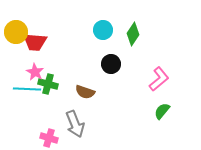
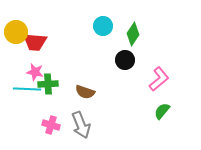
cyan circle: moved 4 px up
black circle: moved 14 px right, 4 px up
pink star: rotated 18 degrees counterclockwise
green cross: rotated 18 degrees counterclockwise
gray arrow: moved 6 px right, 1 px down
pink cross: moved 2 px right, 13 px up
